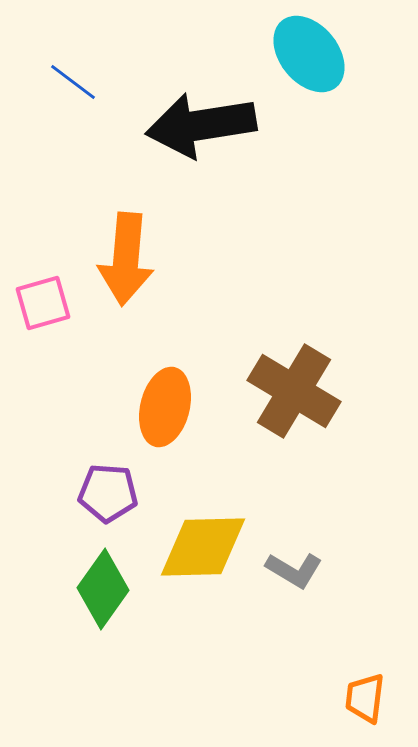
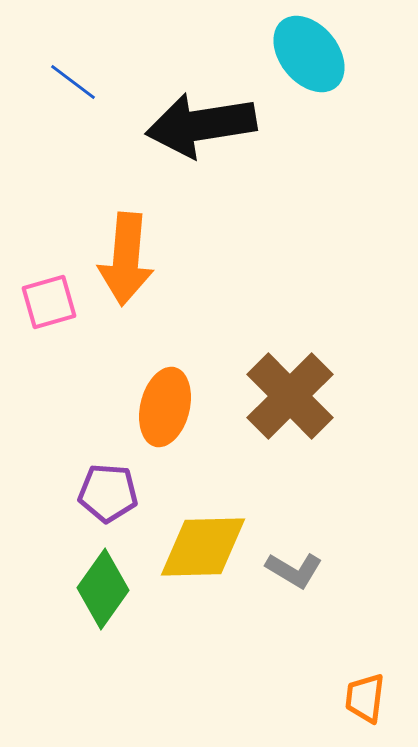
pink square: moved 6 px right, 1 px up
brown cross: moved 4 px left, 5 px down; rotated 14 degrees clockwise
